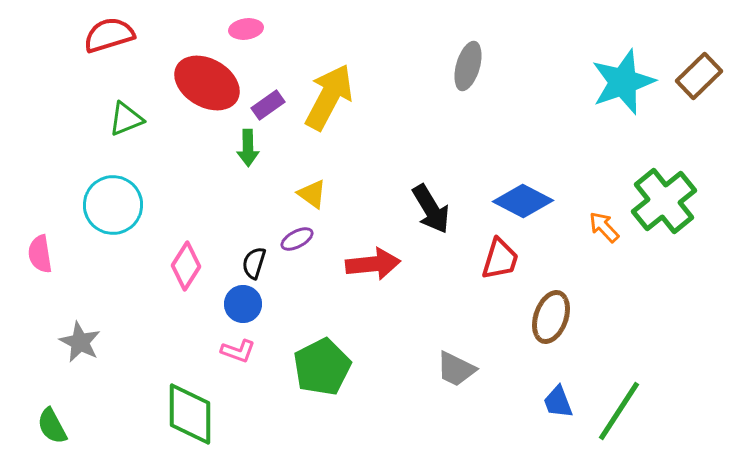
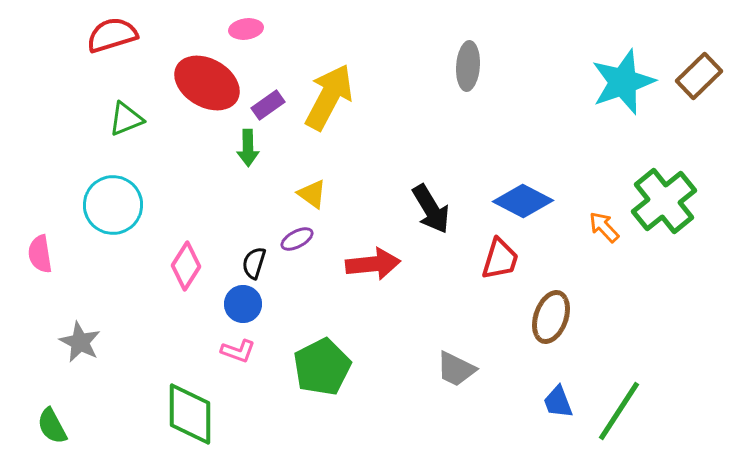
red semicircle: moved 3 px right
gray ellipse: rotated 12 degrees counterclockwise
